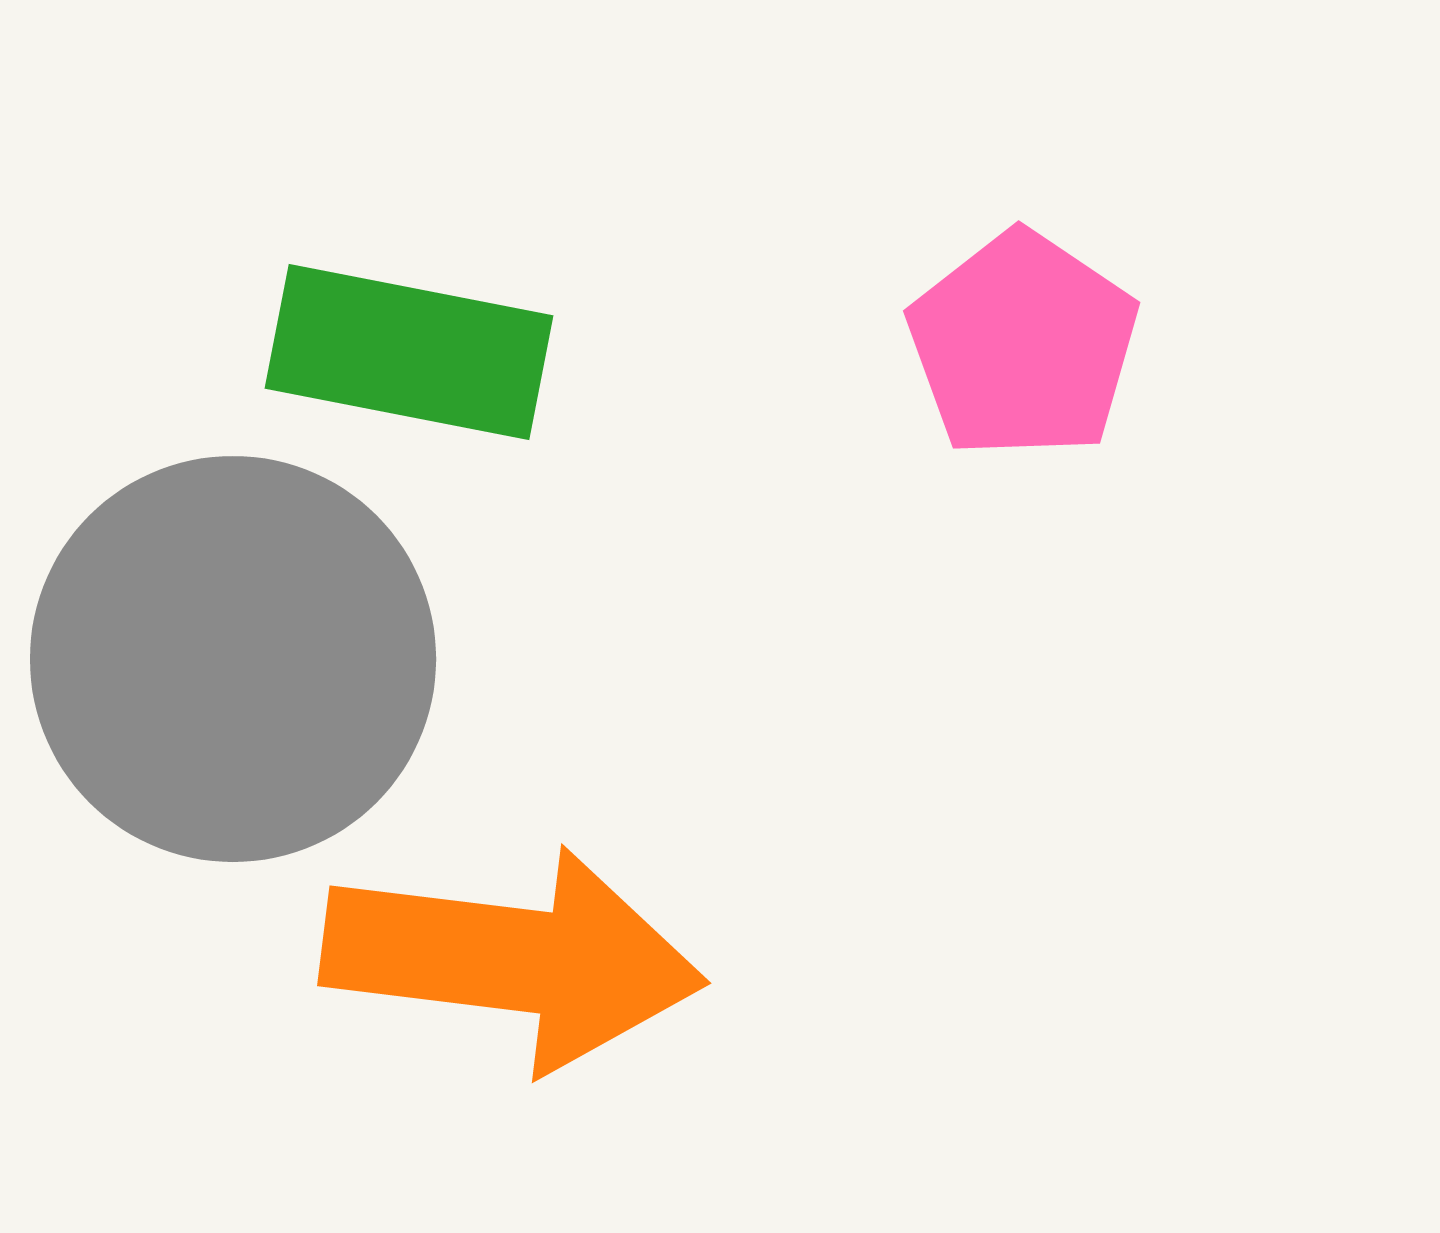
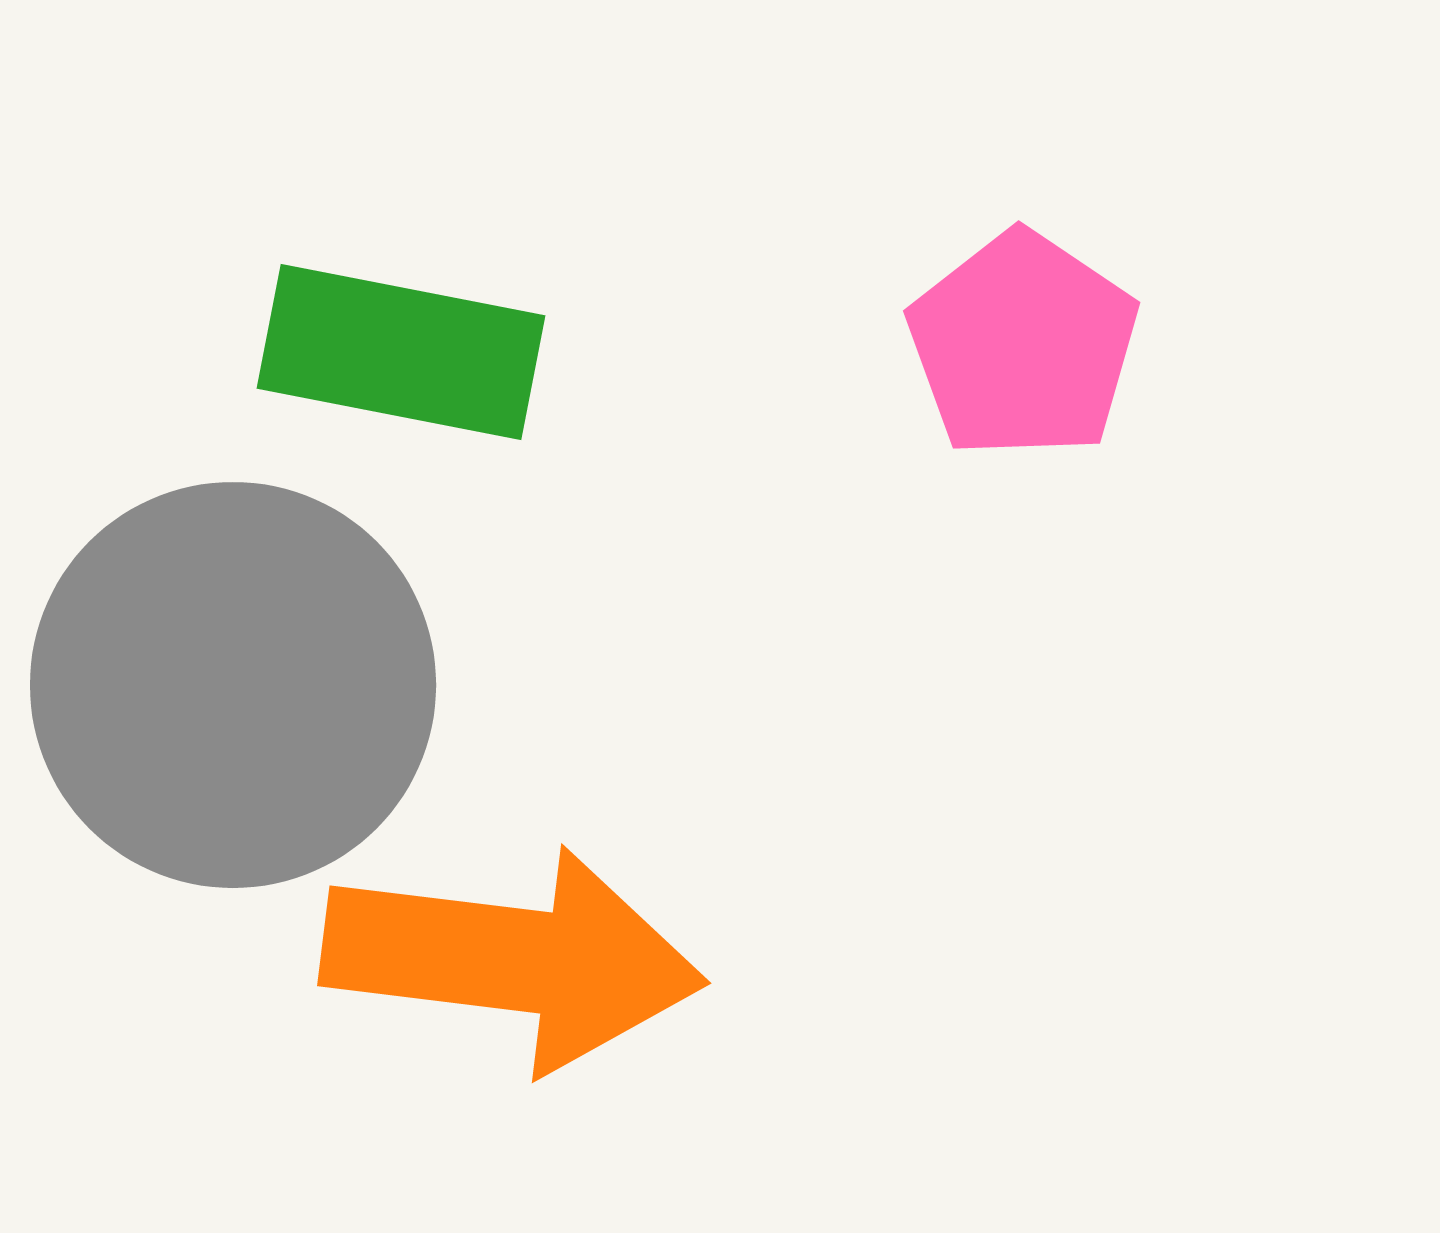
green rectangle: moved 8 px left
gray circle: moved 26 px down
